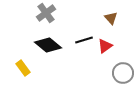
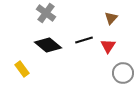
gray cross: rotated 18 degrees counterclockwise
brown triangle: rotated 24 degrees clockwise
red triangle: moved 3 px right; rotated 21 degrees counterclockwise
yellow rectangle: moved 1 px left, 1 px down
